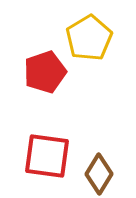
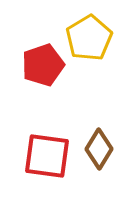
red pentagon: moved 2 px left, 7 px up
brown diamond: moved 25 px up
